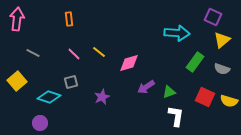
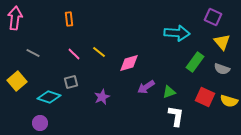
pink arrow: moved 2 px left, 1 px up
yellow triangle: moved 2 px down; rotated 30 degrees counterclockwise
